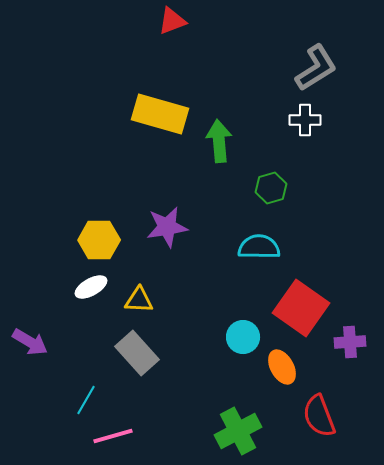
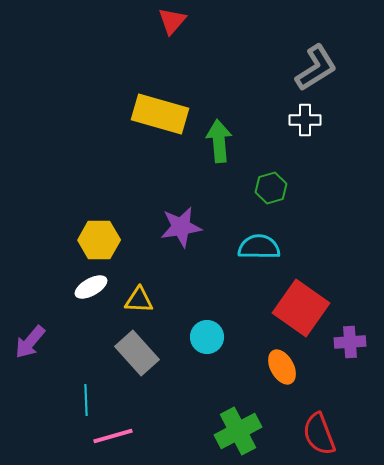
red triangle: rotated 28 degrees counterclockwise
purple star: moved 14 px right
cyan circle: moved 36 px left
purple arrow: rotated 99 degrees clockwise
cyan line: rotated 32 degrees counterclockwise
red semicircle: moved 18 px down
